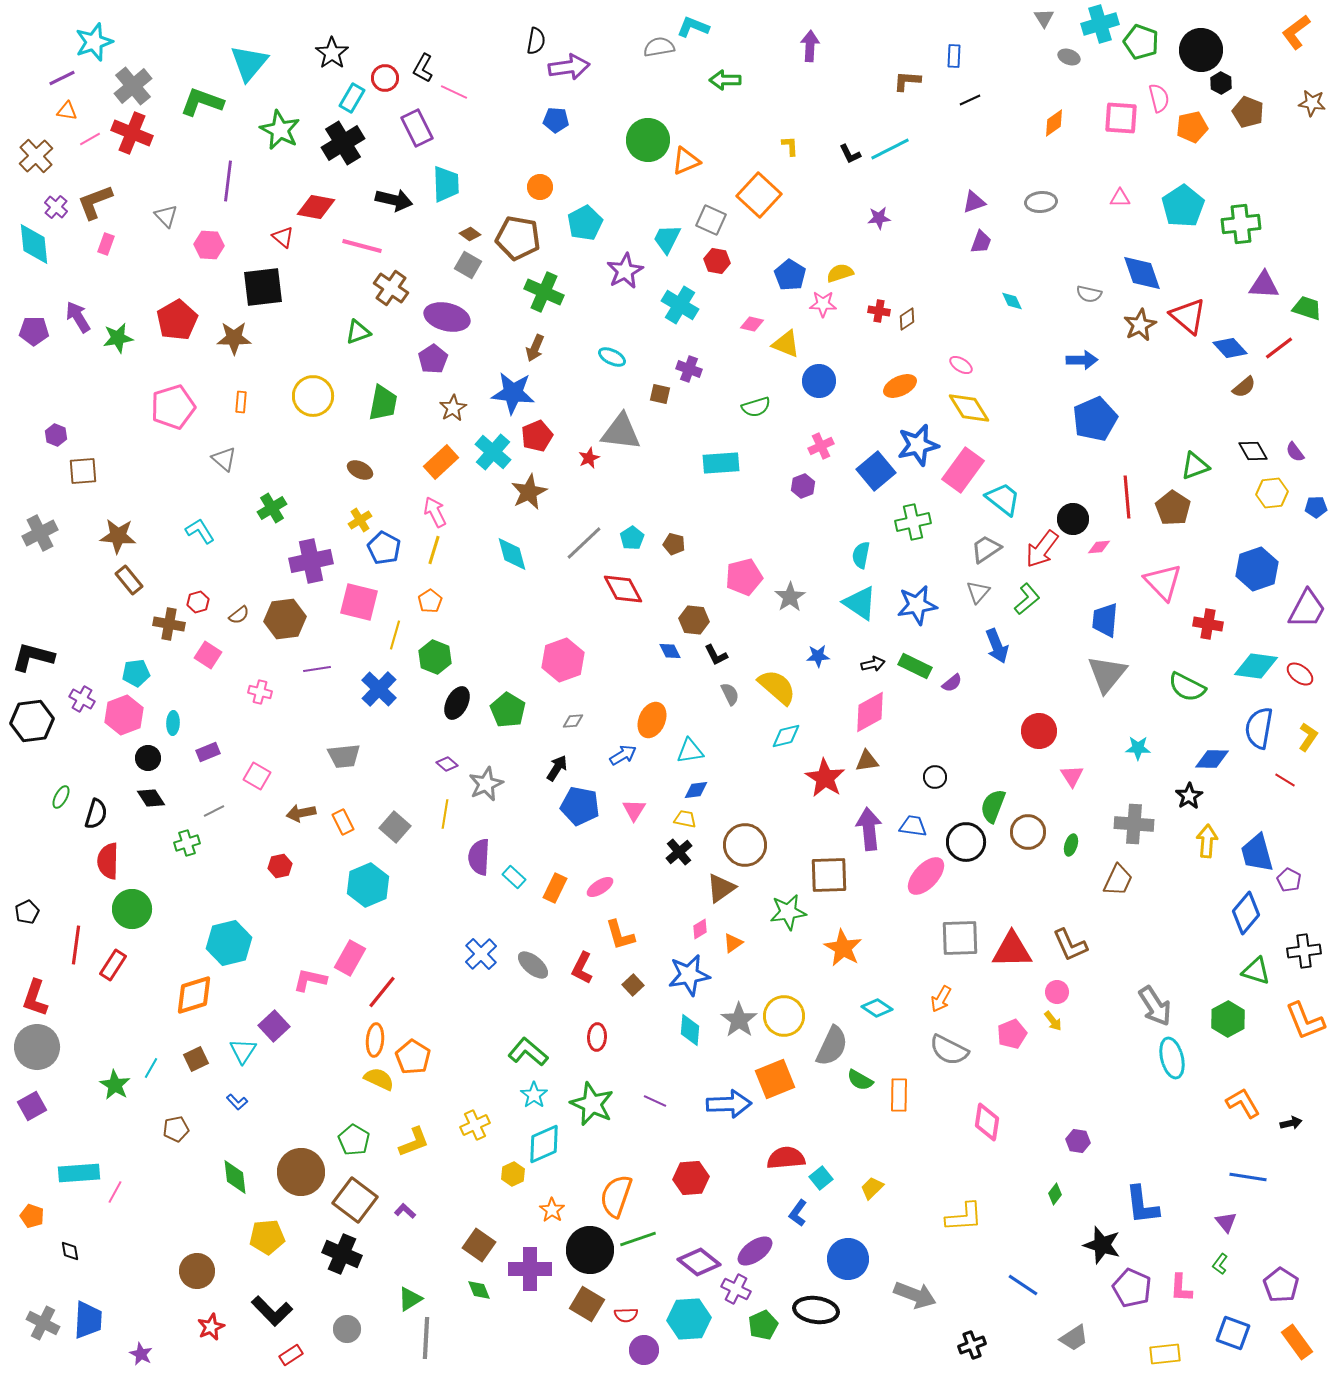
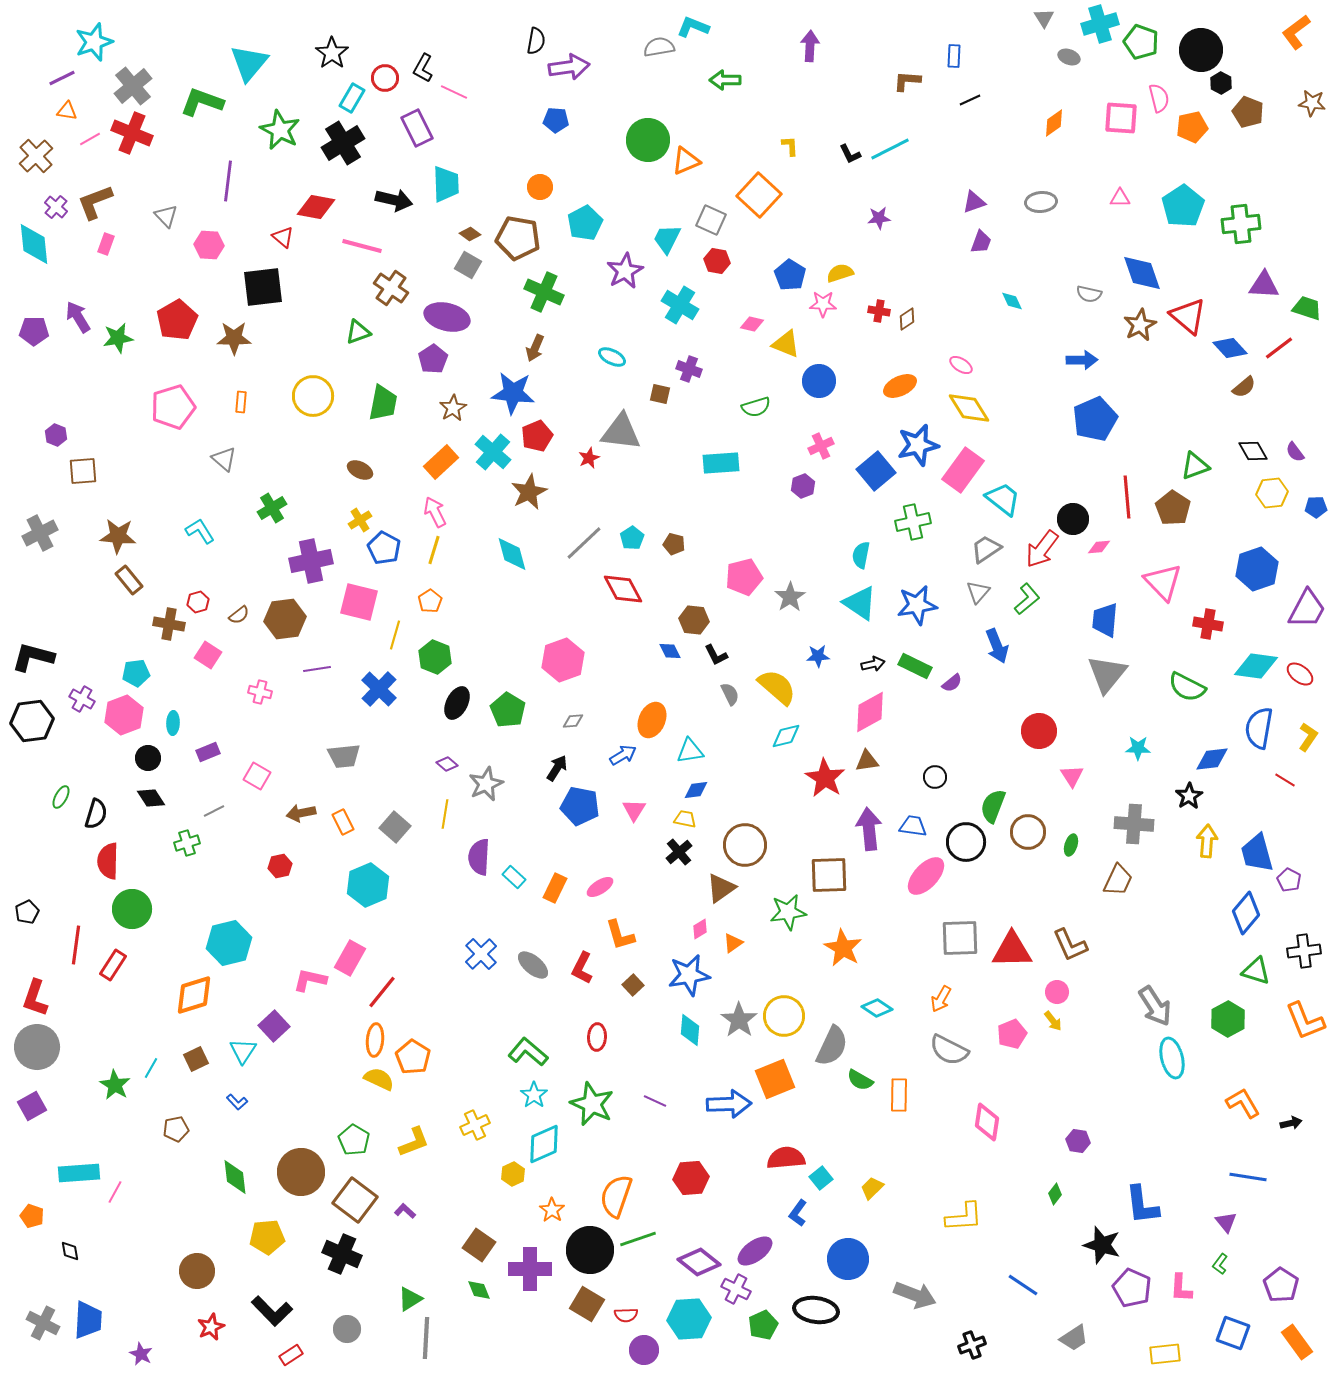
blue diamond at (1212, 759): rotated 8 degrees counterclockwise
